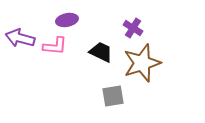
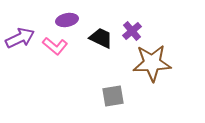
purple cross: moved 1 px left, 3 px down; rotated 18 degrees clockwise
purple arrow: rotated 140 degrees clockwise
pink L-shape: rotated 35 degrees clockwise
black trapezoid: moved 14 px up
brown star: moved 10 px right; rotated 15 degrees clockwise
